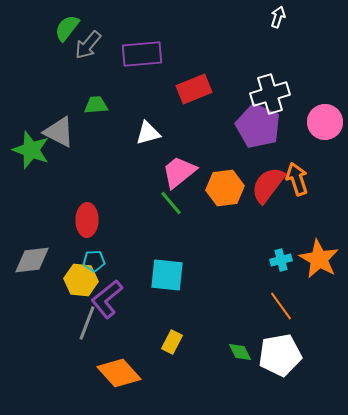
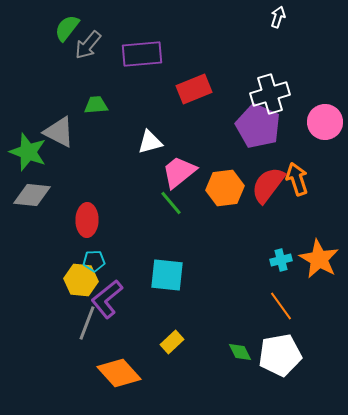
white triangle: moved 2 px right, 9 px down
green star: moved 3 px left, 2 px down
gray diamond: moved 65 px up; rotated 12 degrees clockwise
yellow rectangle: rotated 20 degrees clockwise
